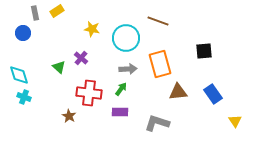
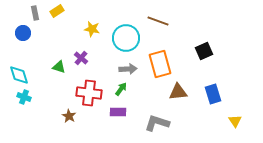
black square: rotated 18 degrees counterclockwise
green triangle: rotated 24 degrees counterclockwise
blue rectangle: rotated 18 degrees clockwise
purple rectangle: moved 2 px left
